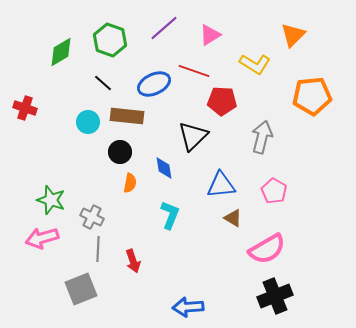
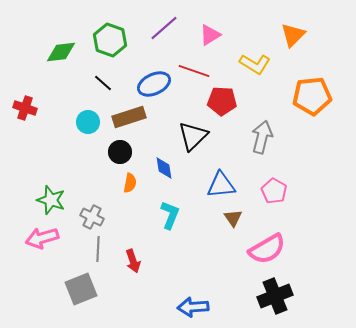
green diamond: rotated 24 degrees clockwise
brown rectangle: moved 2 px right, 1 px down; rotated 24 degrees counterclockwise
brown triangle: rotated 24 degrees clockwise
blue arrow: moved 5 px right
